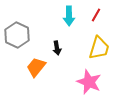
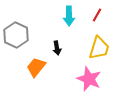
red line: moved 1 px right
gray hexagon: moved 1 px left
pink star: moved 3 px up
